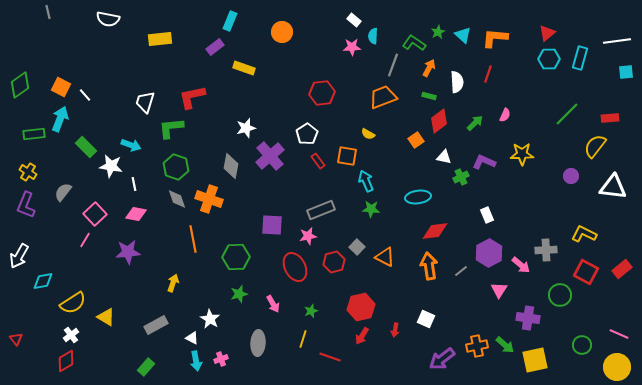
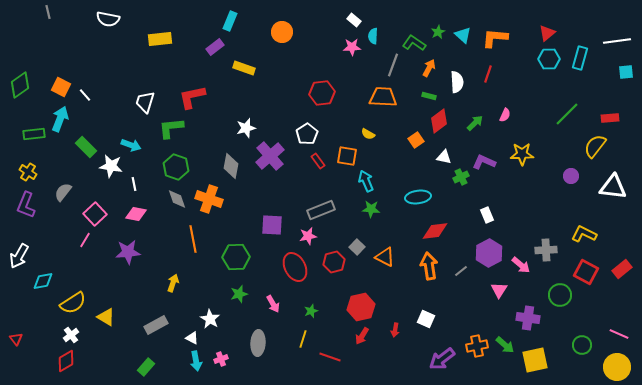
orange trapezoid at (383, 97): rotated 24 degrees clockwise
